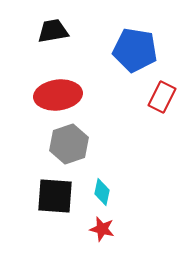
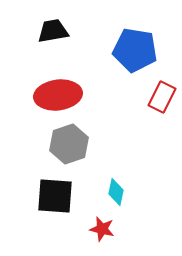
cyan diamond: moved 14 px right
